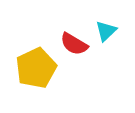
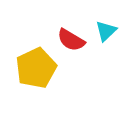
red semicircle: moved 3 px left, 4 px up
